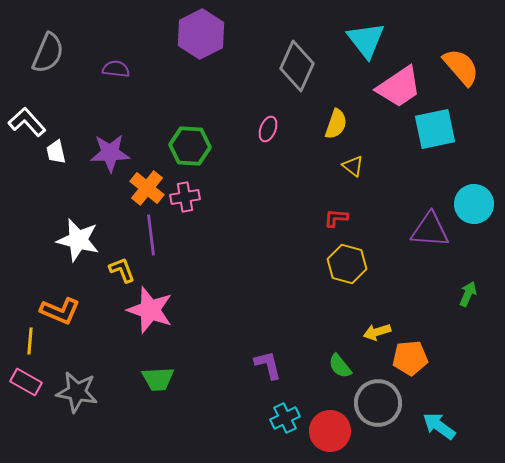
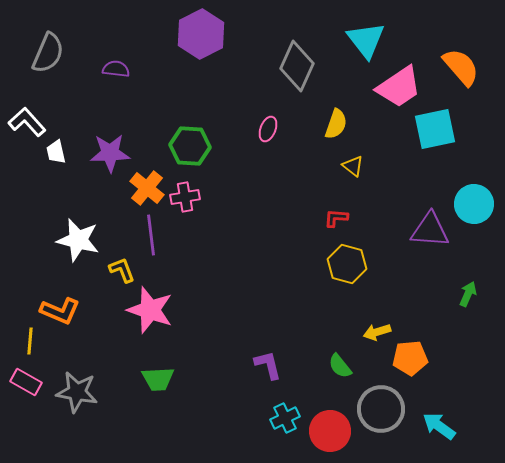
gray circle: moved 3 px right, 6 px down
